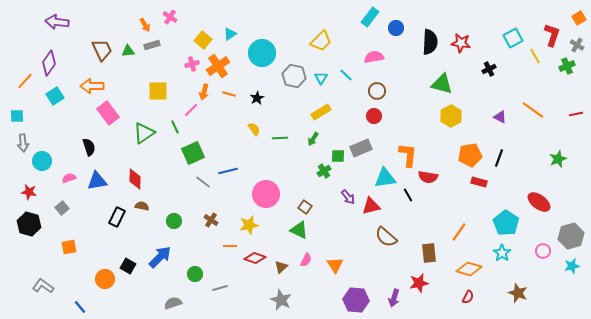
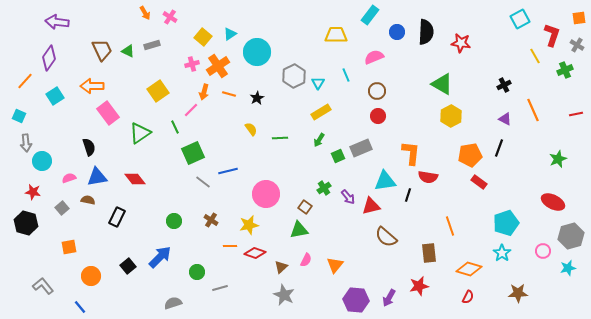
cyan rectangle at (370, 17): moved 2 px up
orange square at (579, 18): rotated 24 degrees clockwise
orange arrow at (145, 25): moved 12 px up
blue circle at (396, 28): moved 1 px right, 4 px down
cyan square at (513, 38): moved 7 px right, 19 px up
yellow square at (203, 40): moved 3 px up
yellow trapezoid at (321, 41): moved 15 px right, 6 px up; rotated 135 degrees counterclockwise
black semicircle at (430, 42): moved 4 px left, 10 px up
green triangle at (128, 51): rotated 32 degrees clockwise
cyan circle at (262, 53): moved 5 px left, 1 px up
pink semicircle at (374, 57): rotated 12 degrees counterclockwise
purple diamond at (49, 63): moved 5 px up
green cross at (567, 66): moved 2 px left, 4 px down
black cross at (489, 69): moved 15 px right, 16 px down
cyan line at (346, 75): rotated 24 degrees clockwise
gray hexagon at (294, 76): rotated 20 degrees clockwise
cyan triangle at (321, 78): moved 3 px left, 5 px down
green triangle at (442, 84): rotated 15 degrees clockwise
yellow square at (158, 91): rotated 35 degrees counterclockwise
orange line at (533, 110): rotated 30 degrees clockwise
cyan square at (17, 116): moved 2 px right; rotated 24 degrees clockwise
red circle at (374, 116): moved 4 px right
purple triangle at (500, 117): moved 5 px right, 2 px down
yellow semicircle at (254, 129): moved 3 px left
green triangle at (144, 133): moved 4 px left
green arrow at (313, 139): moved 6 px right, 1 px down
gray arrow at (23, 143): moved 3 px right
orange L-shape at (408, 155): moved 3 px right, 2 px up
green square at (338, 156): rotated 24 degrees counterclockwise
black line at (499, 158): moved 10 px up
green cross at (324, 171): moved 17 px down
cyan triangle at (385, 178): moved 3 px down
red diamond at (135, 179): rotated 40 degrees counterclockwise
blue triangle at (97, 181): moved 4 px up
red rectangle at (479, 182): rotated 21 degrees clockwise
red star at (29, 192): moved 4 px right
black line at (408, 195): rotated 48 degrees clockwise
red ellipse at (539, 202): moved 14 px right; rotated 10 degrees counterclockwise
brown semicircle at (142, 206): moved 54 px left, 6 px up
cyan pentagon at (506, 223): rotated 20 degrees clockwise
black hexagon at (29, 224): moved 3 px left, 1 px up
green triangle at (299, 230): rotated 36 degrees counterclockwise
orange line at (459, 232): moved 9 px left, 6 px up; rotated 54 degrees counterclockwise
red diamond at (255, 258): moved 5 px up
orange triangle at (335, 265): rotated 12 degrees clockwise
black square at (128, 266): rotated 21 degrees clockwise
cyan star at (572, 266): moved 4 px left, 2 px down
green circle at (195, 274): moved 2 px right, 2 px up
orange circle at (105, 279): moved 14 px left, 3 px up
red star at (419, 283): moved 3 px down
gray L-shape at (43, 286): rotated 15 degrees clockwise
brown star at (518, 293): rotated 24 degrees counterclockwise
purple arrow at (394, 298): moved 5 px left; rotated 12 degrees clockwise
gray star at (281, 300): moved 3 px right, 5 px up
